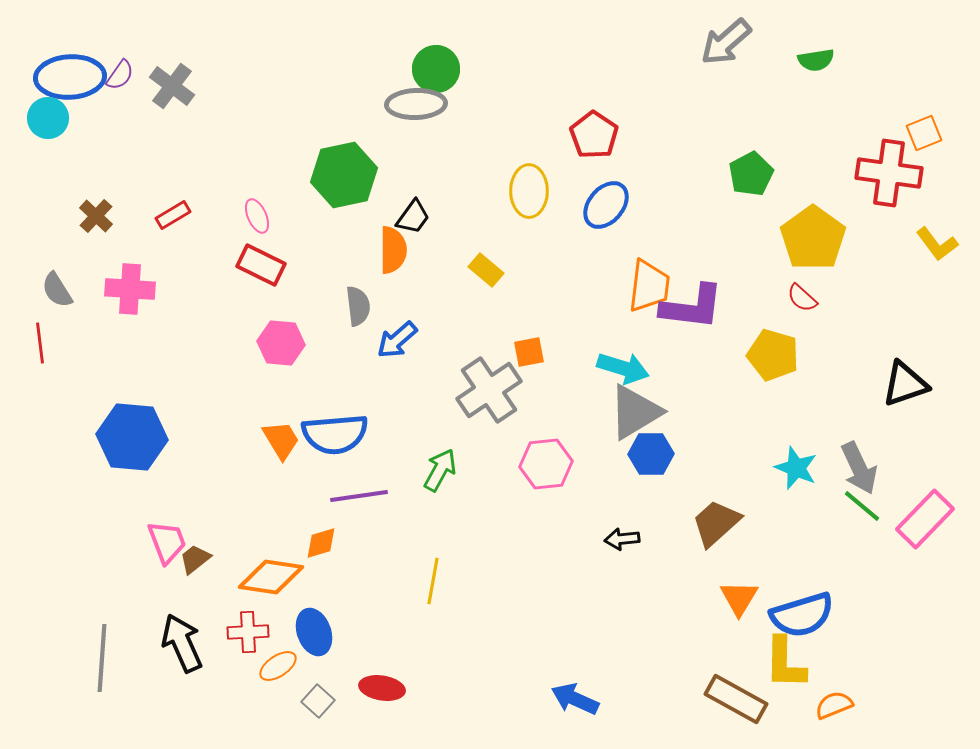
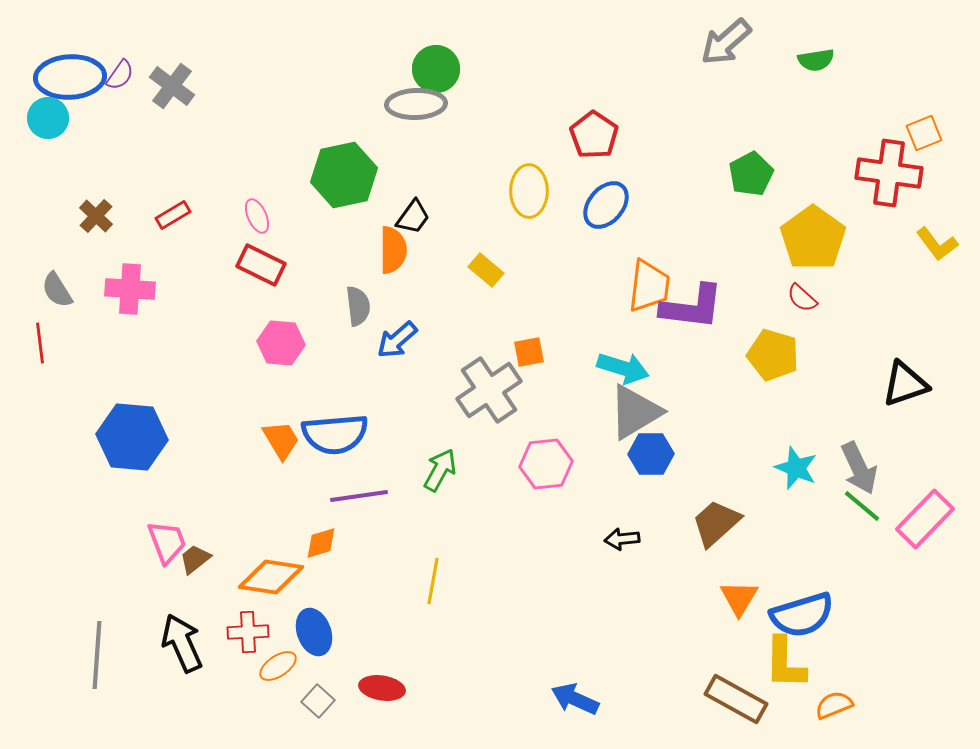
gray line at (102, 658): moved 5 px left, 3 px up
